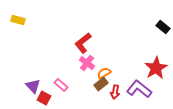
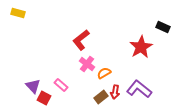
yellow rectangle: moved 7 px up
black rectangle: rotated 16 degrees counterclockwise
red L-shape: moved 2 px left, 3 px up
pink cross: moved 1 px down
red star: moved 15 px left, 21 px up
brown rectangle: moved 13 px down
